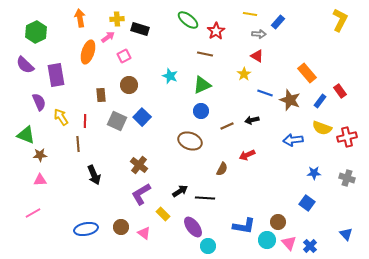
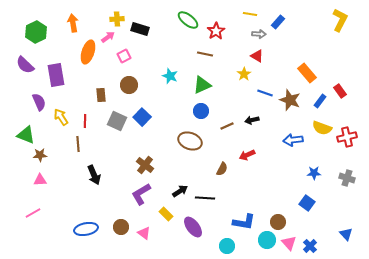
orange arrow at (80, 18): moved 7 px left, 5 px down
brown cross at (139, 165): moved 6 px right
yellow rectangle at (163, 214): moved 3 px right
blue L-shape at (244, 226): moved 4 px up
cyan circle at (208, 246): moved 19 px right
